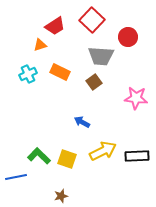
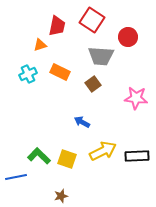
red square: rotated 10 degrees counterclockwise
red trapezoid: moved 2 px right; rotated 45 degrees counterclockwise
brown square: moved 1 px left, 2 px down
